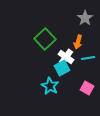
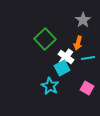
gray star: moved 2 px left, 2 px down
orange arrow: moved 1 px down
